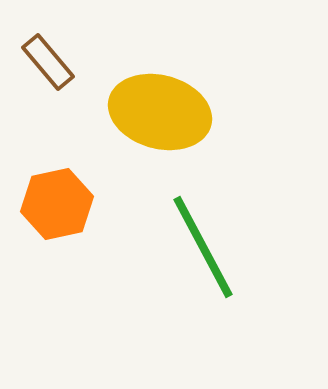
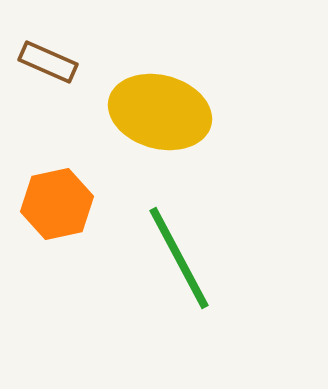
brown rectangle: rotated 26 degrees counterclockwise
green line: moved 24 px left, 11 px down
